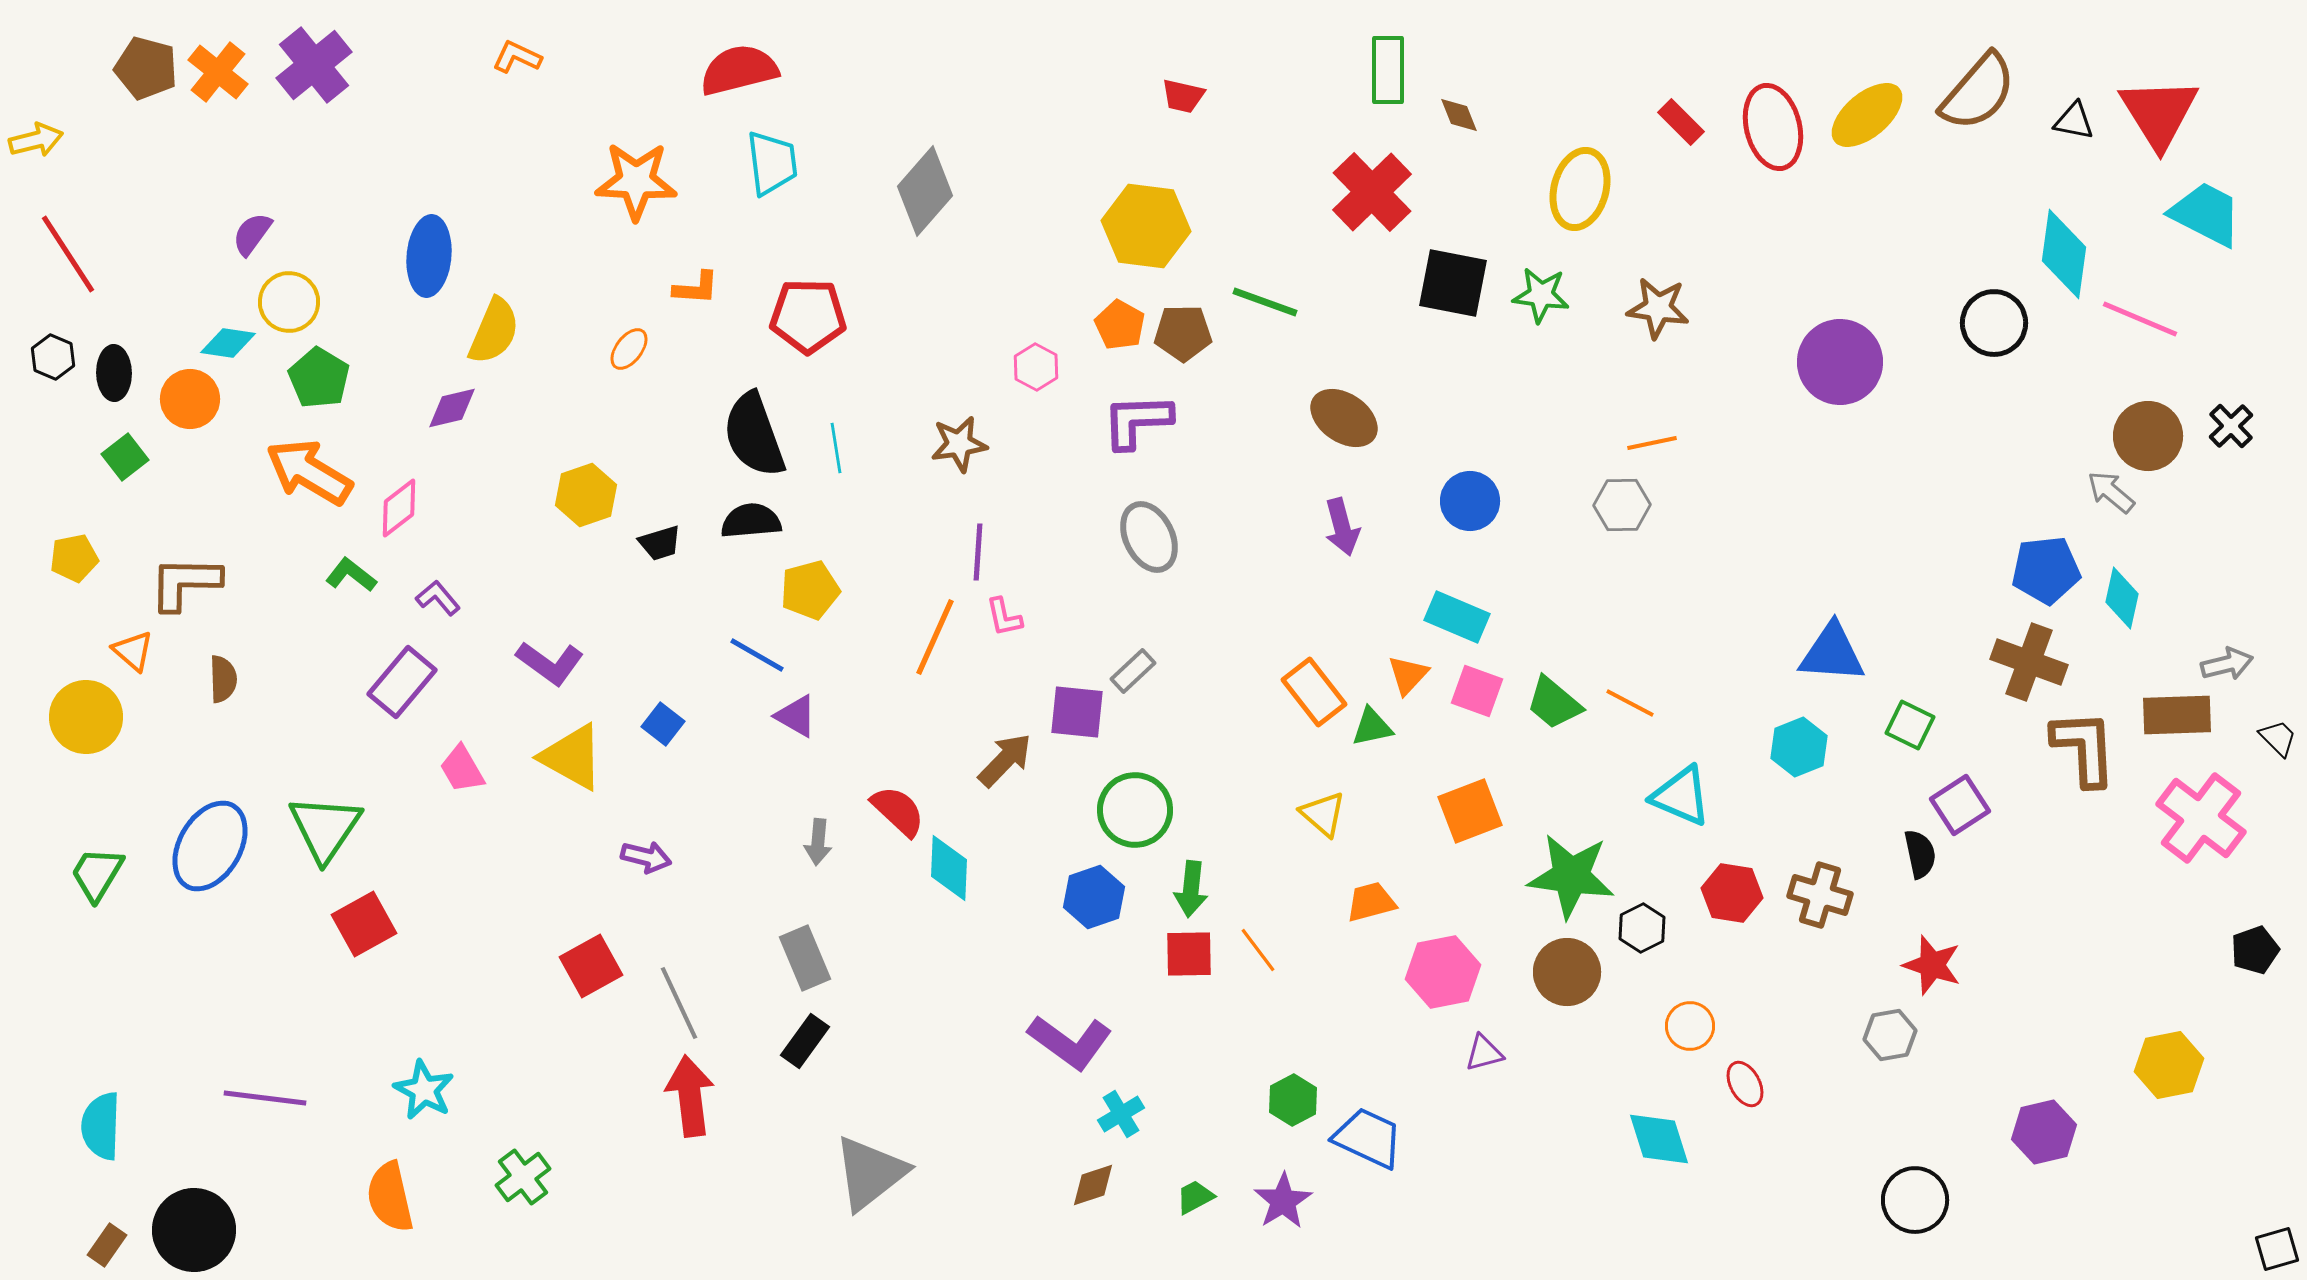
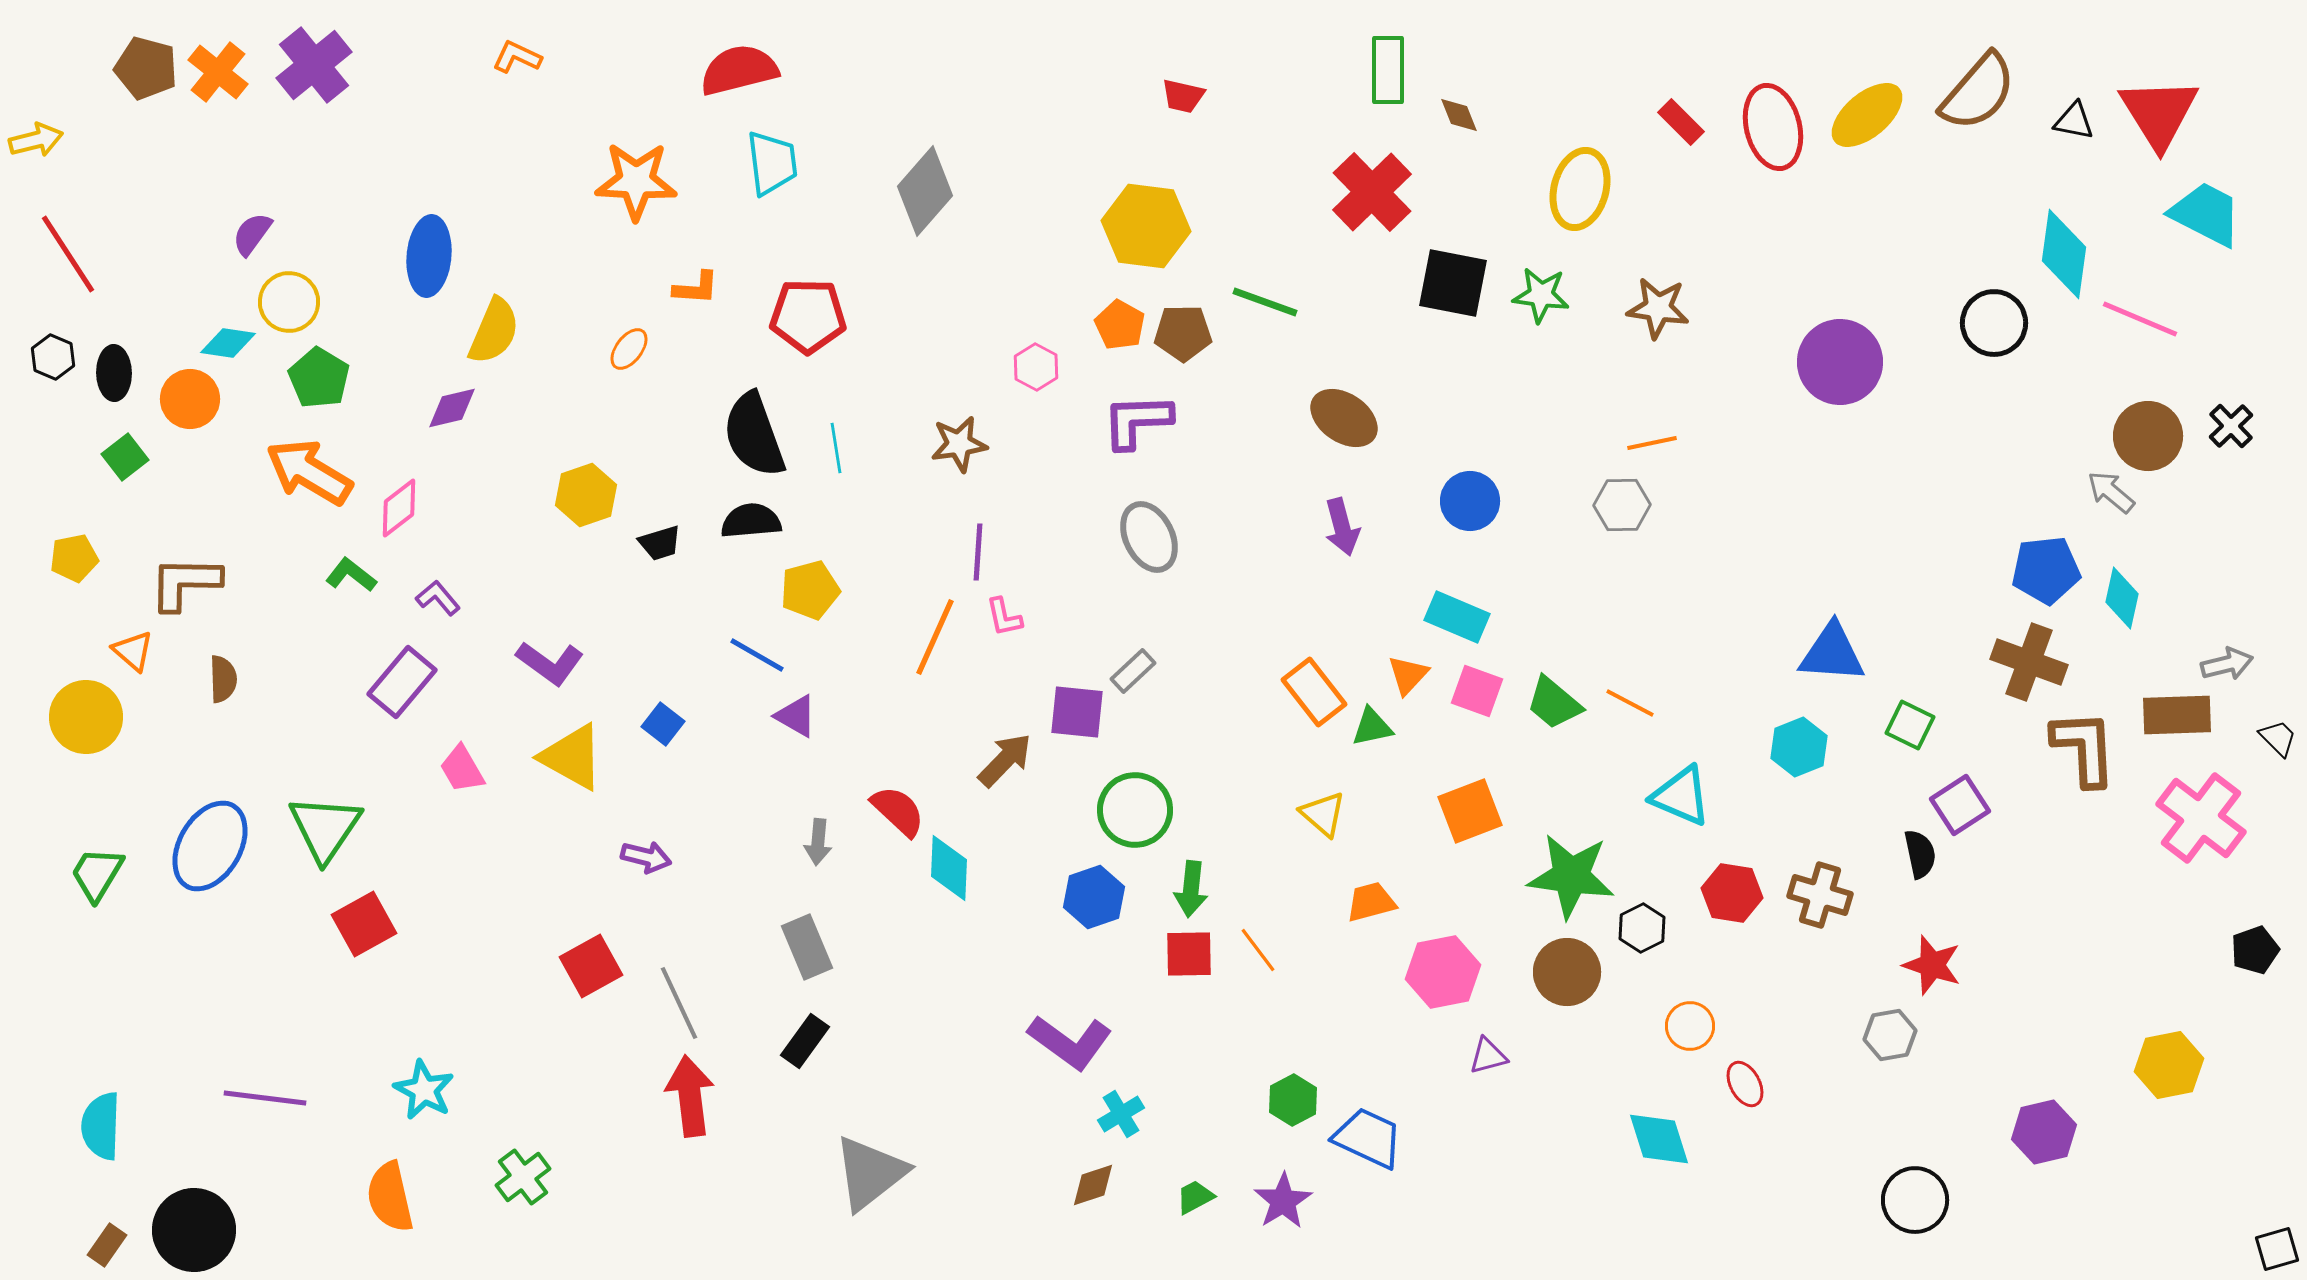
gray rectangle at (805, 958): moved 2 px right, 11 px up
purple triangle at (1484, 1053): moved 4 px right, 3 px down
